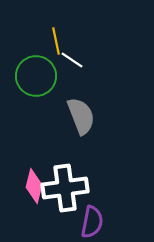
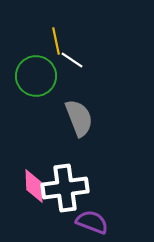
gray semicircle: moved 2 px left, 2 px down
pink diamond: rotated 16 degrees counterclockwise
purple semicircle: rotated 80 degrees counterclockwise
